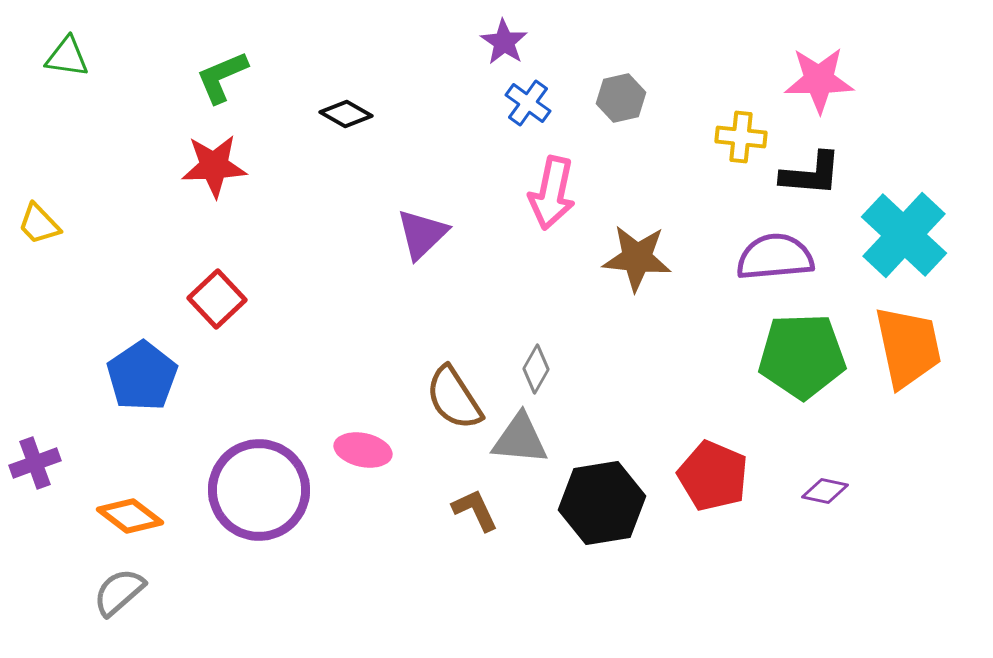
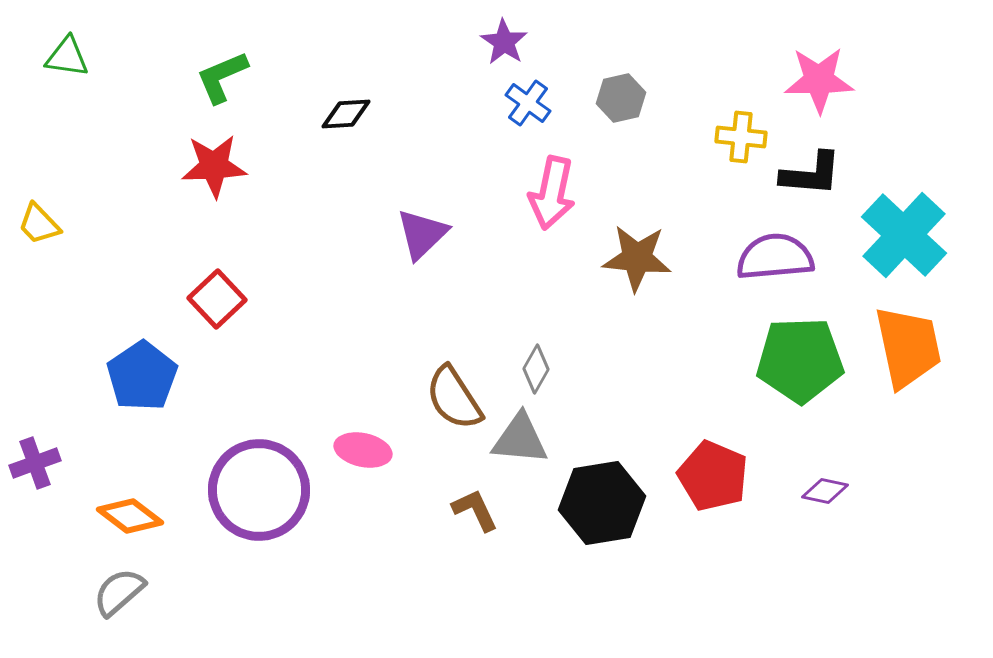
black diamond: rotated 33 degrees counterclockwise
green pentagon: moved 2 px left, 4 px down
